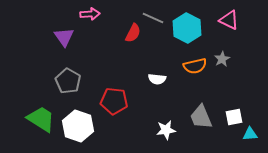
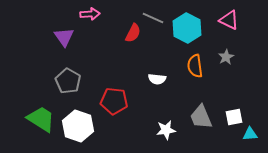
gray star: moved 4 px right, 2 px up
orange semicircle: rotated 95 degrees clockwise
